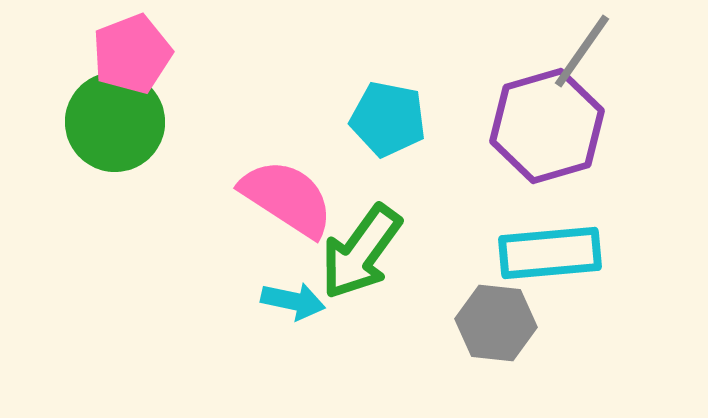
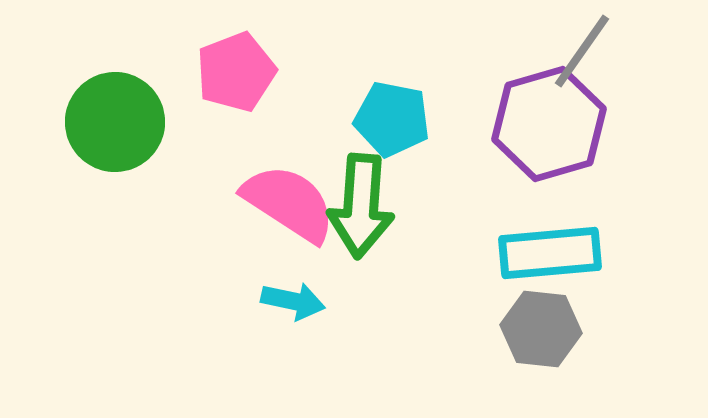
pink pentagon: moved 104 px right, 18 px down
cyan pentagon: moved 4 px right
purple hexagon: moved 2 px right, 2 px up
pink semicircle: moved 2 px right, 5 px down
green arrow: moved 46 px up; rotated 32 degrees counterclockwise
gray hexagon: moved 45 px right, 6 px down
